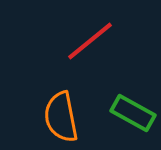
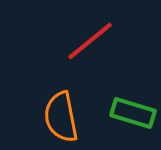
green rectangle: rotated 12 degrees counterclockwise
